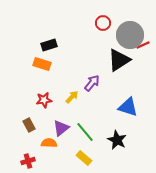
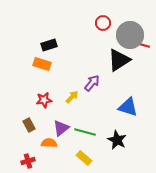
red line: rotated 40 degrees clockwise
green line: rotated 35 degrees counterclockwise
